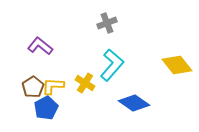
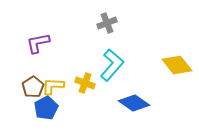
purple L-shape: moved 2 px left, 3 px up; rotated 50 degrees counterclockwise
yellow cross: rotated 12 degrees counterclockwise
